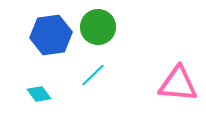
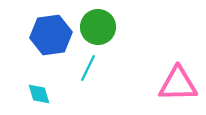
cyan line: moved 5 px left, 7 px up; rotated 20 degrees counterclockwise
pink triangle: rotated 6 degrees counterclockwise
cyan diamond: rotated 20 degrees clockwise
